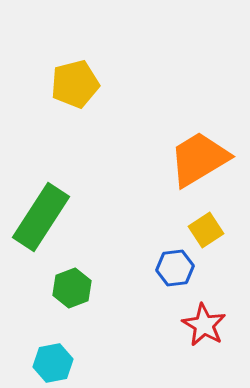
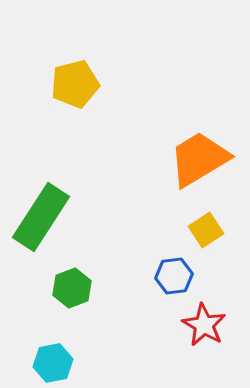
blue hexagon: moved 1 px left, 8 px down
